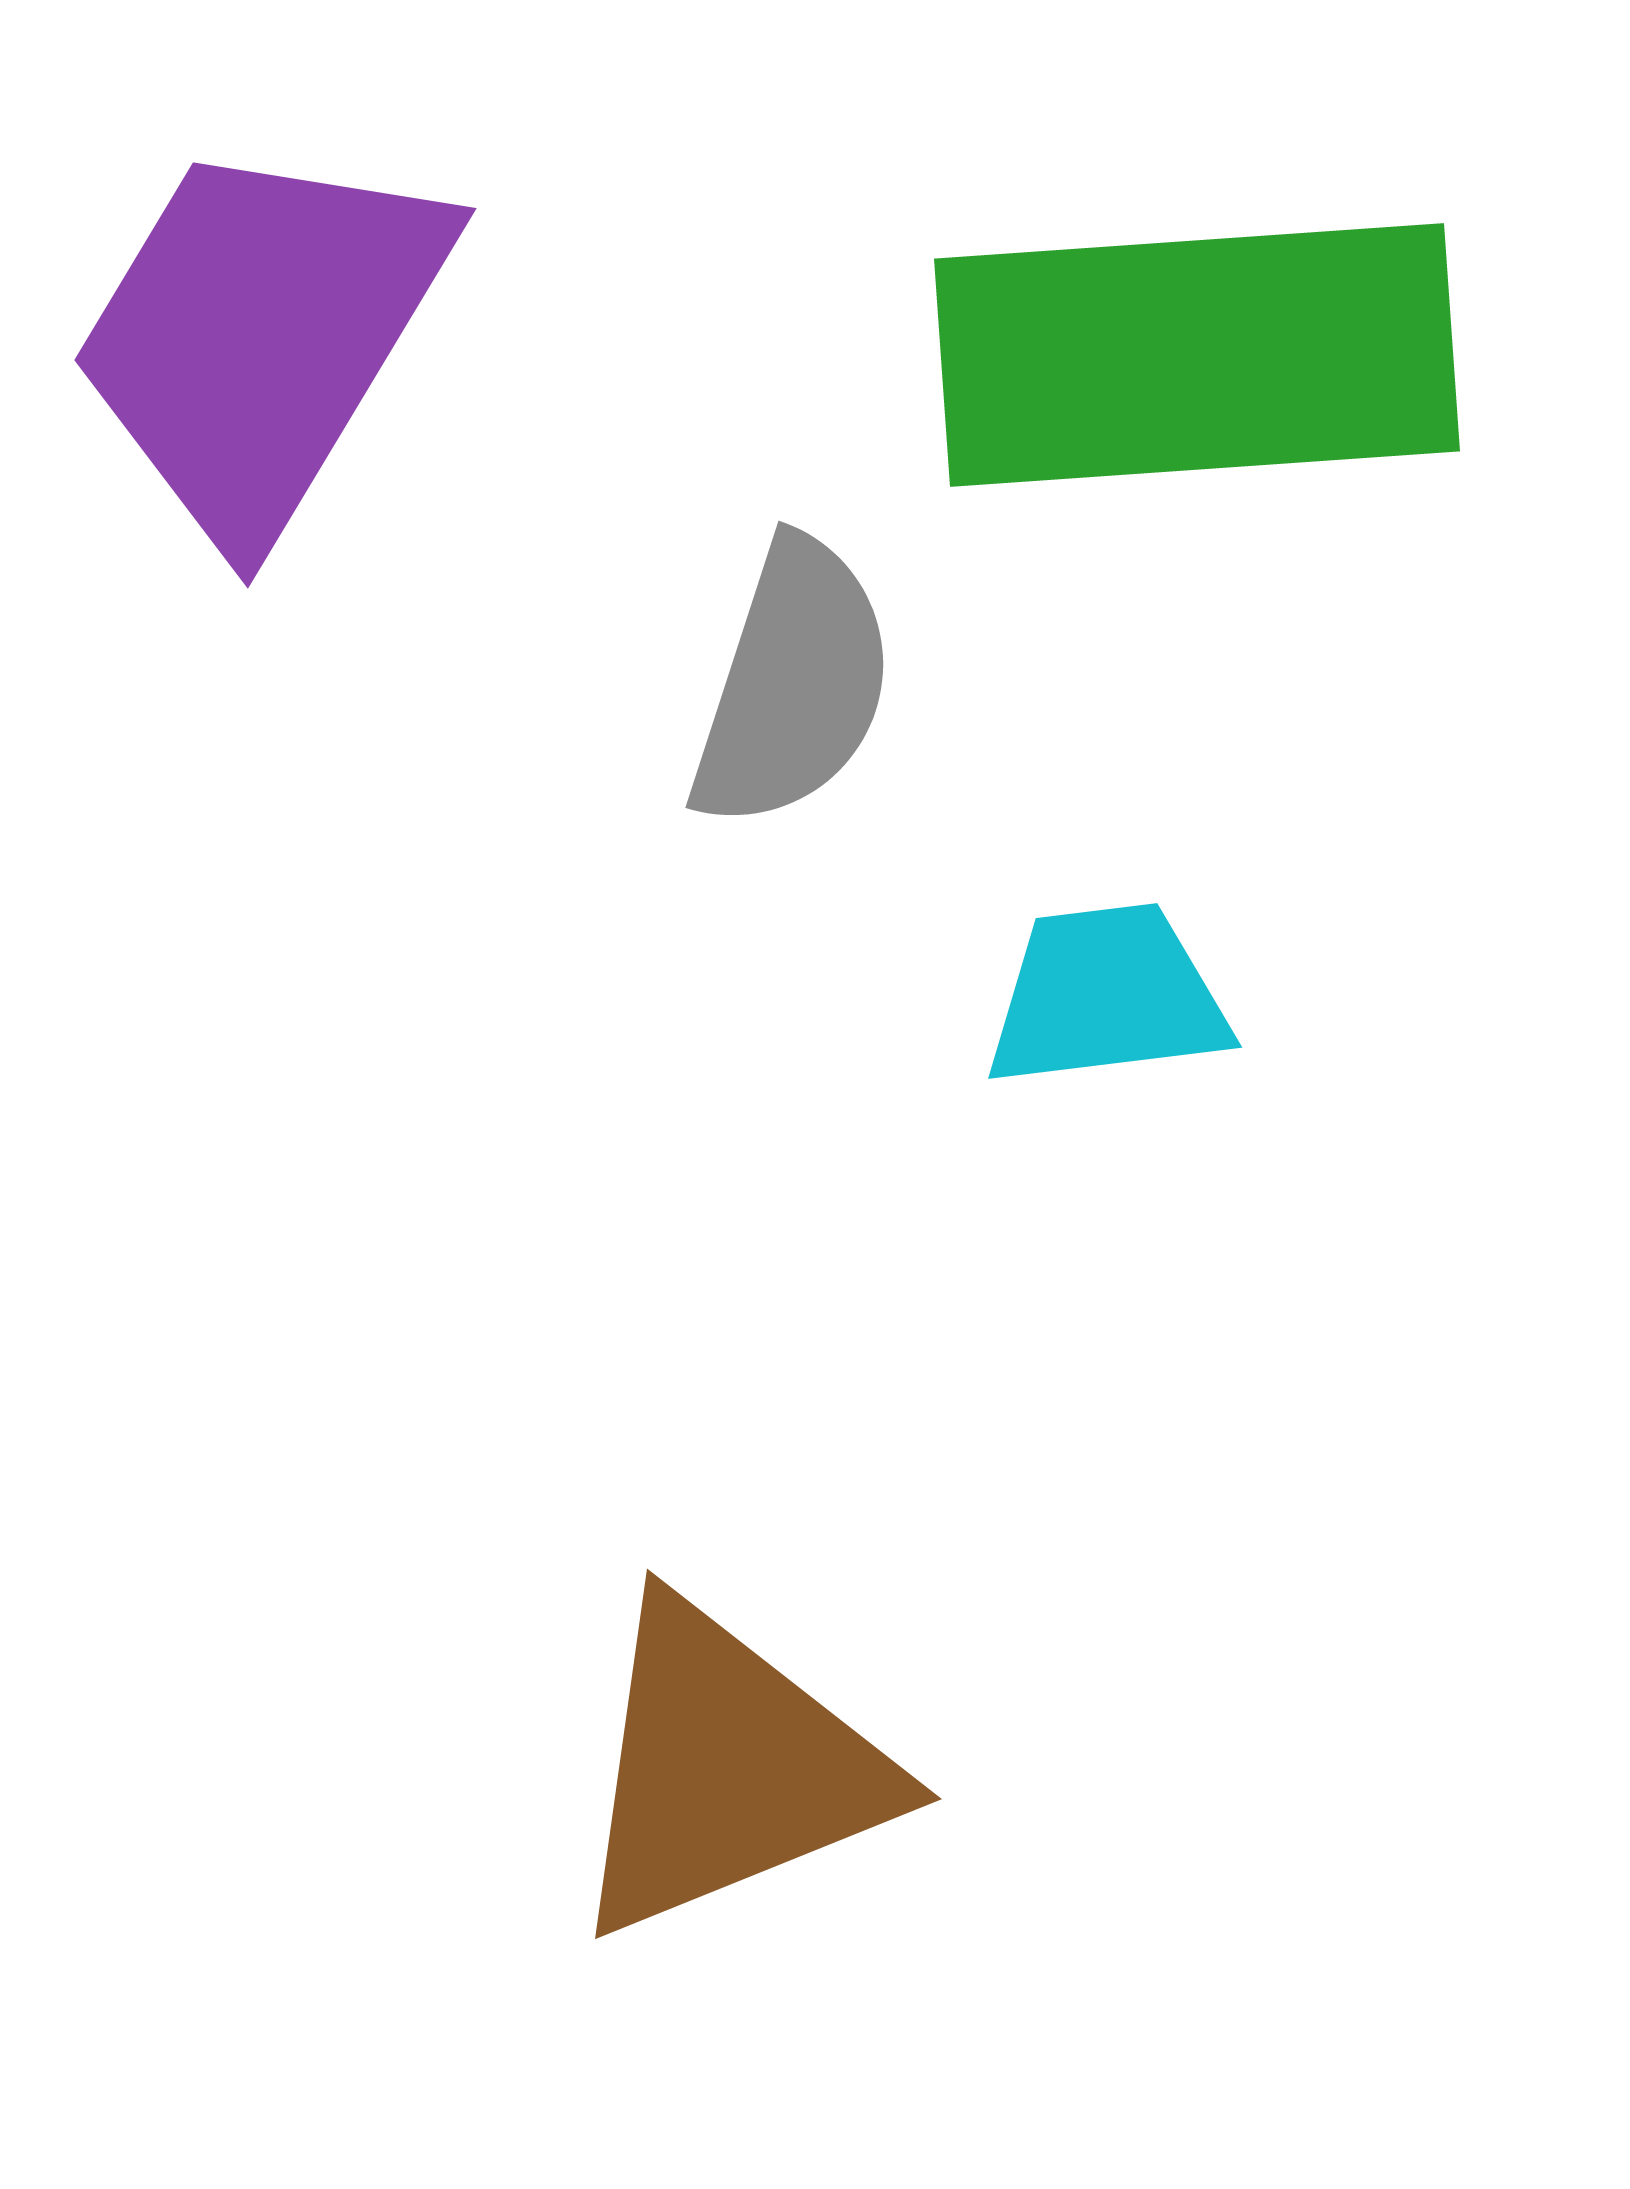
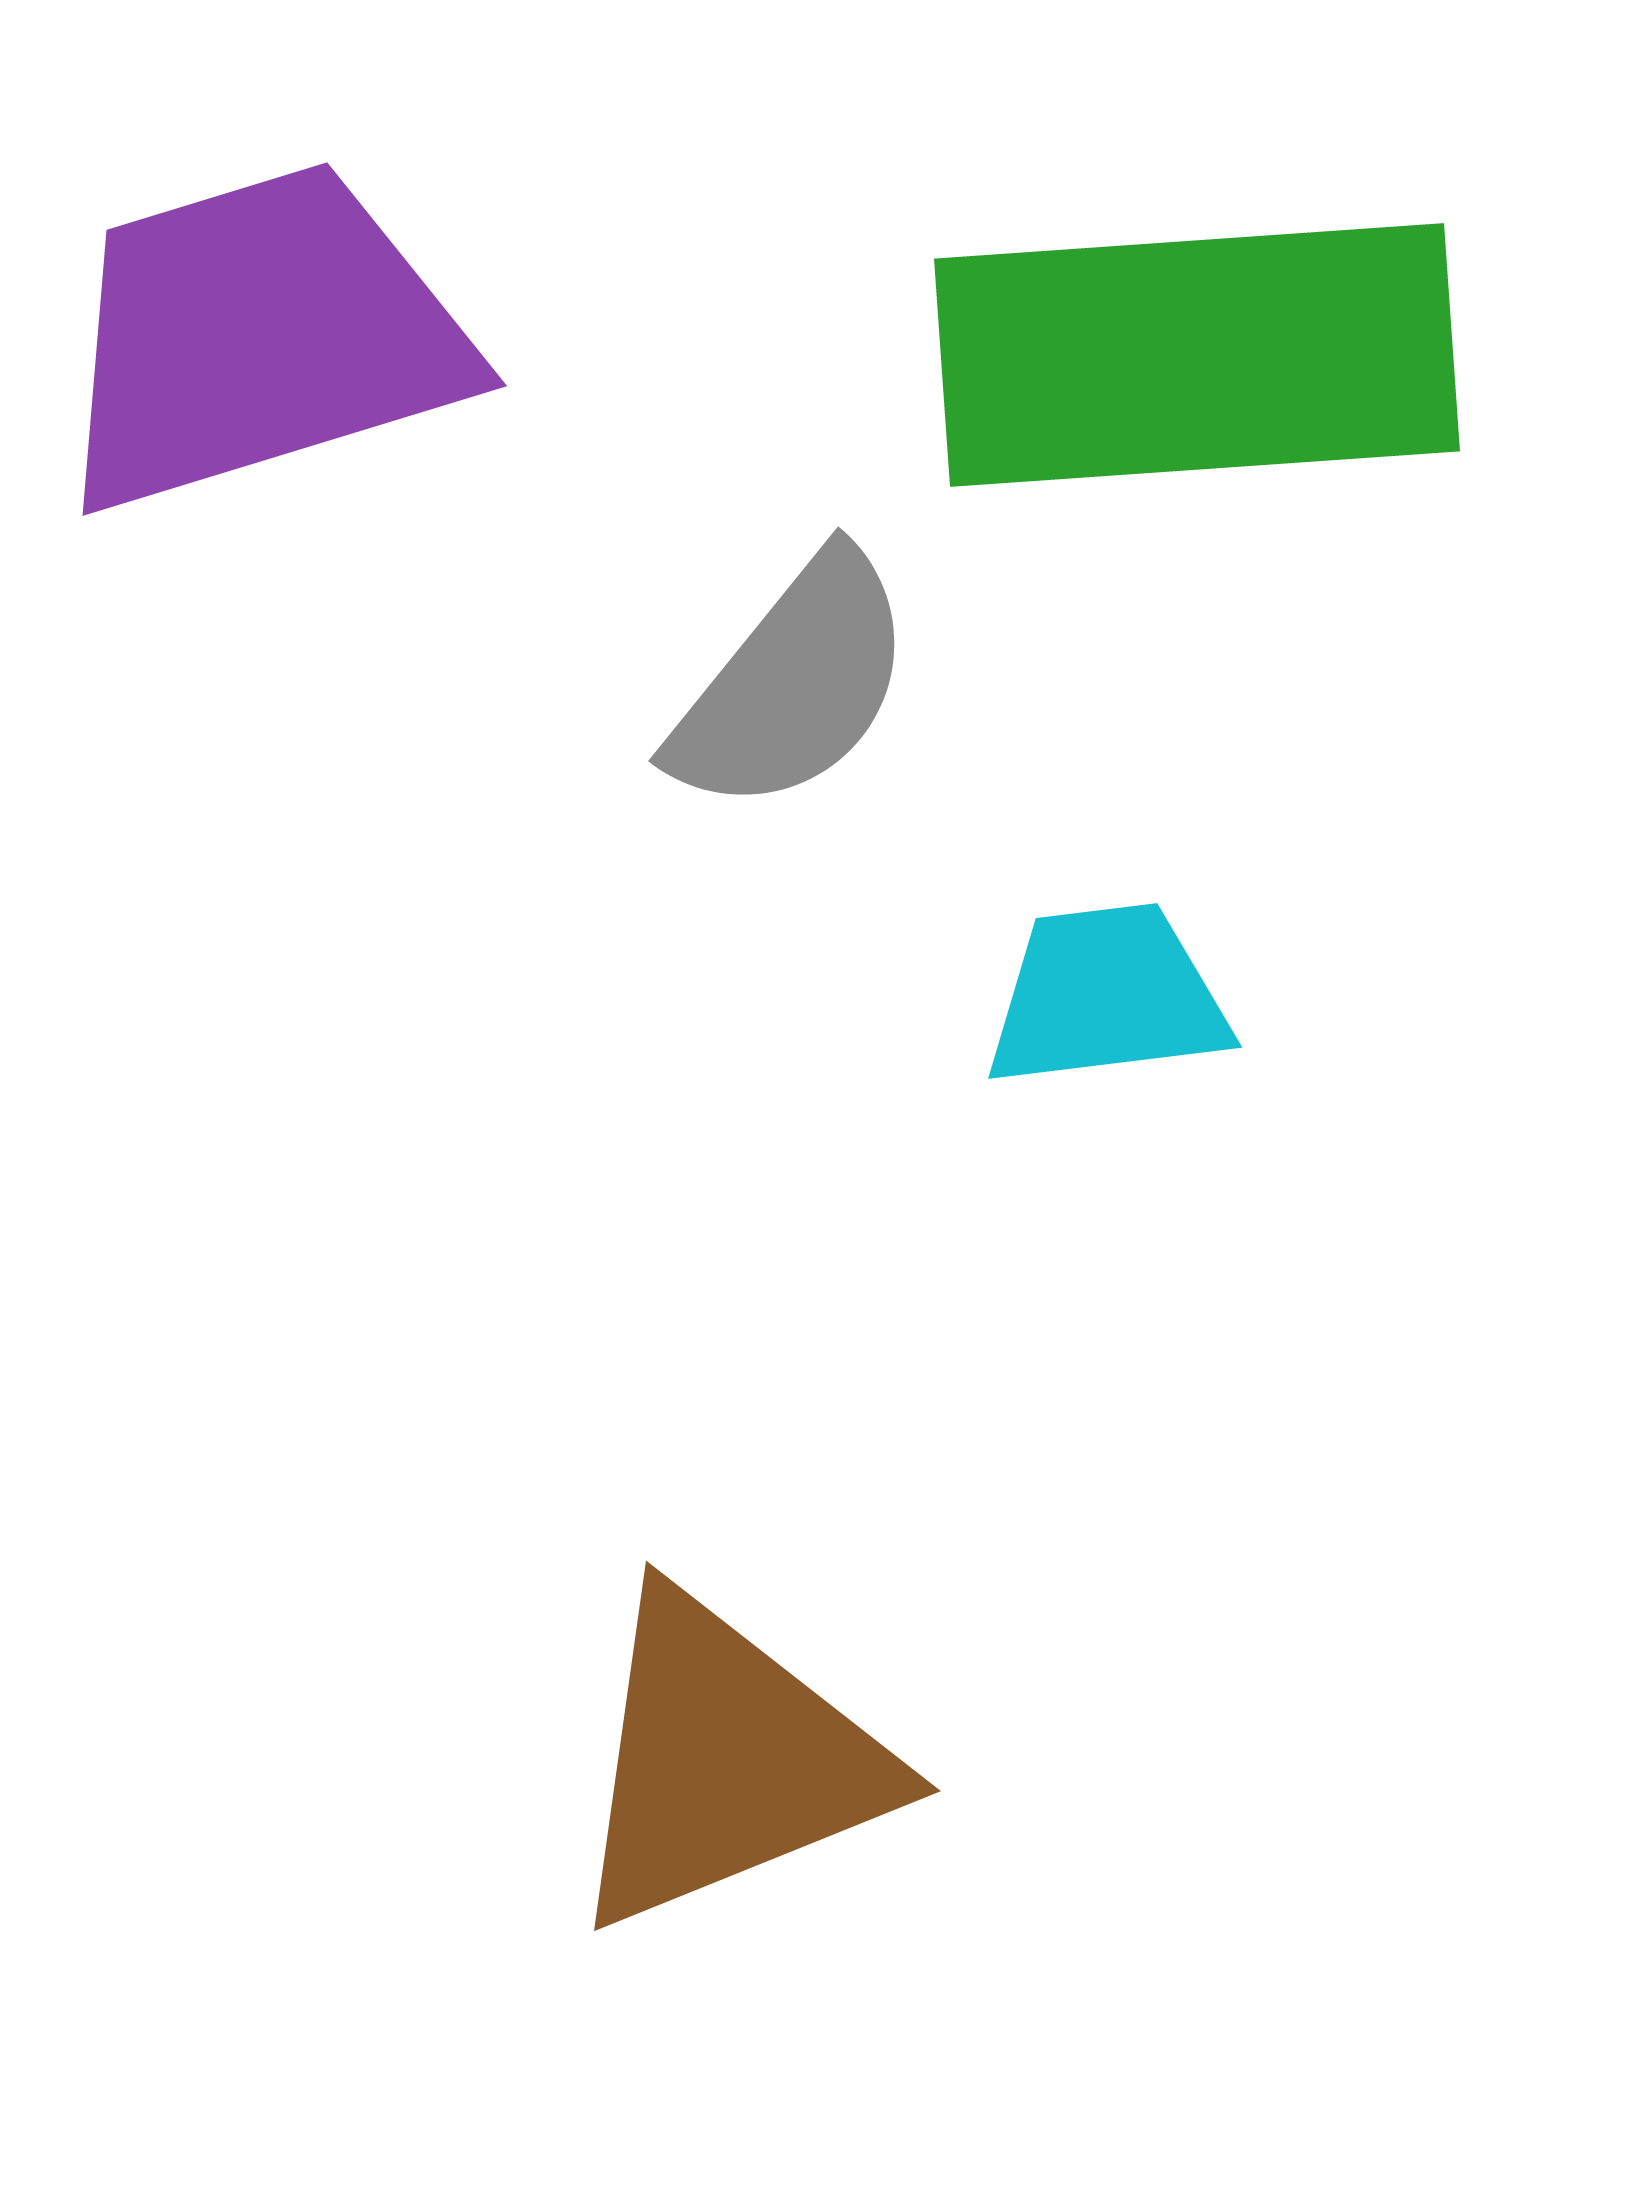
purple trapezoid: rotated 42 degrees clockwise
gray semicircle: rotated 21 degrees clockwise
brown triangle: moved 1 px left, 8 px up
